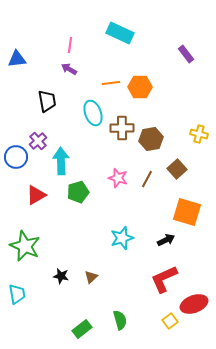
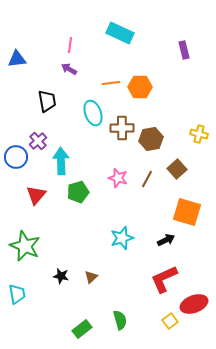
purple rectangle: moved 2 px left, 4 px up; rotated 24 degrees clockwise
red triangle: rotated 20 degrees counterclockwise
